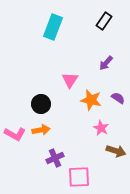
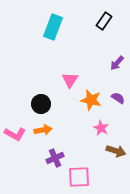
purple arrow: moved 11 px right
orange arrow: moved 2 px right
